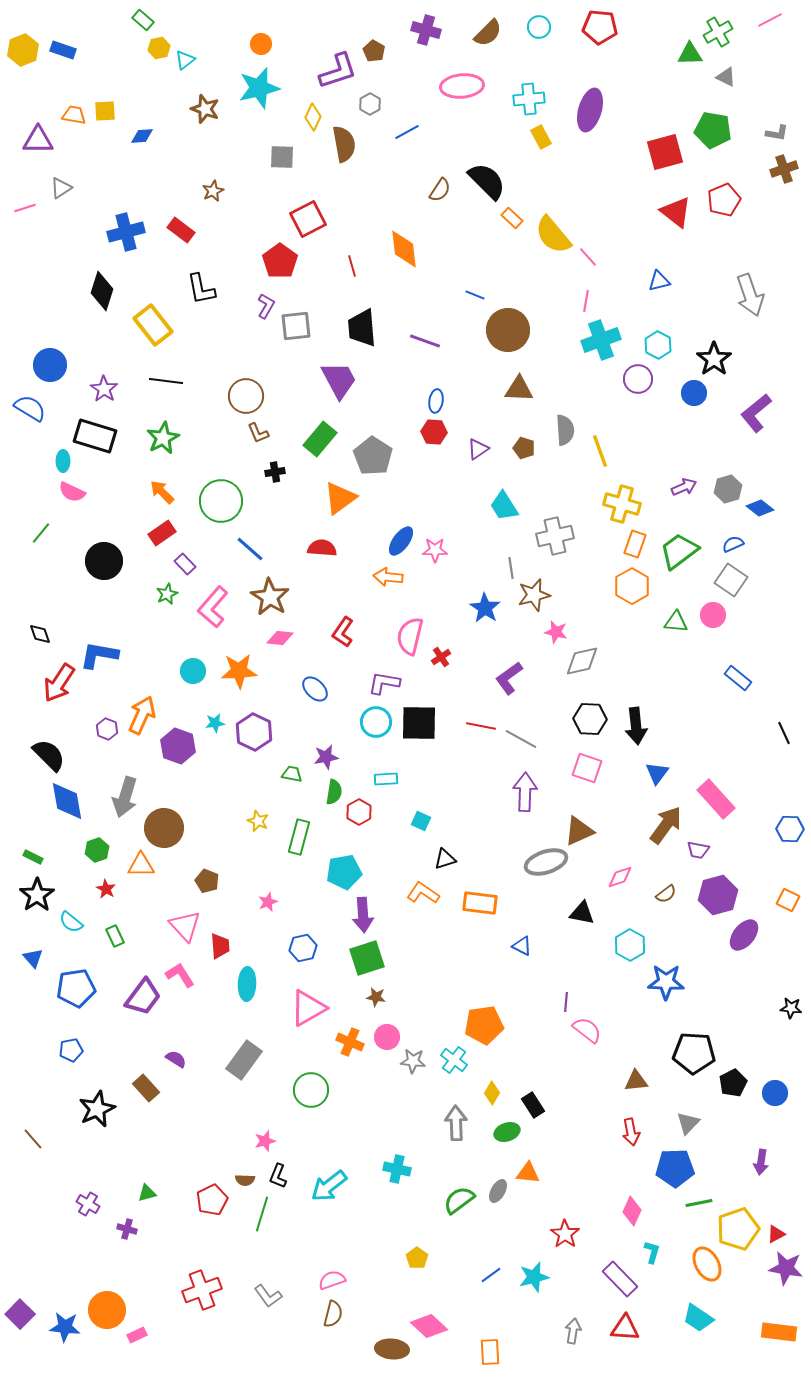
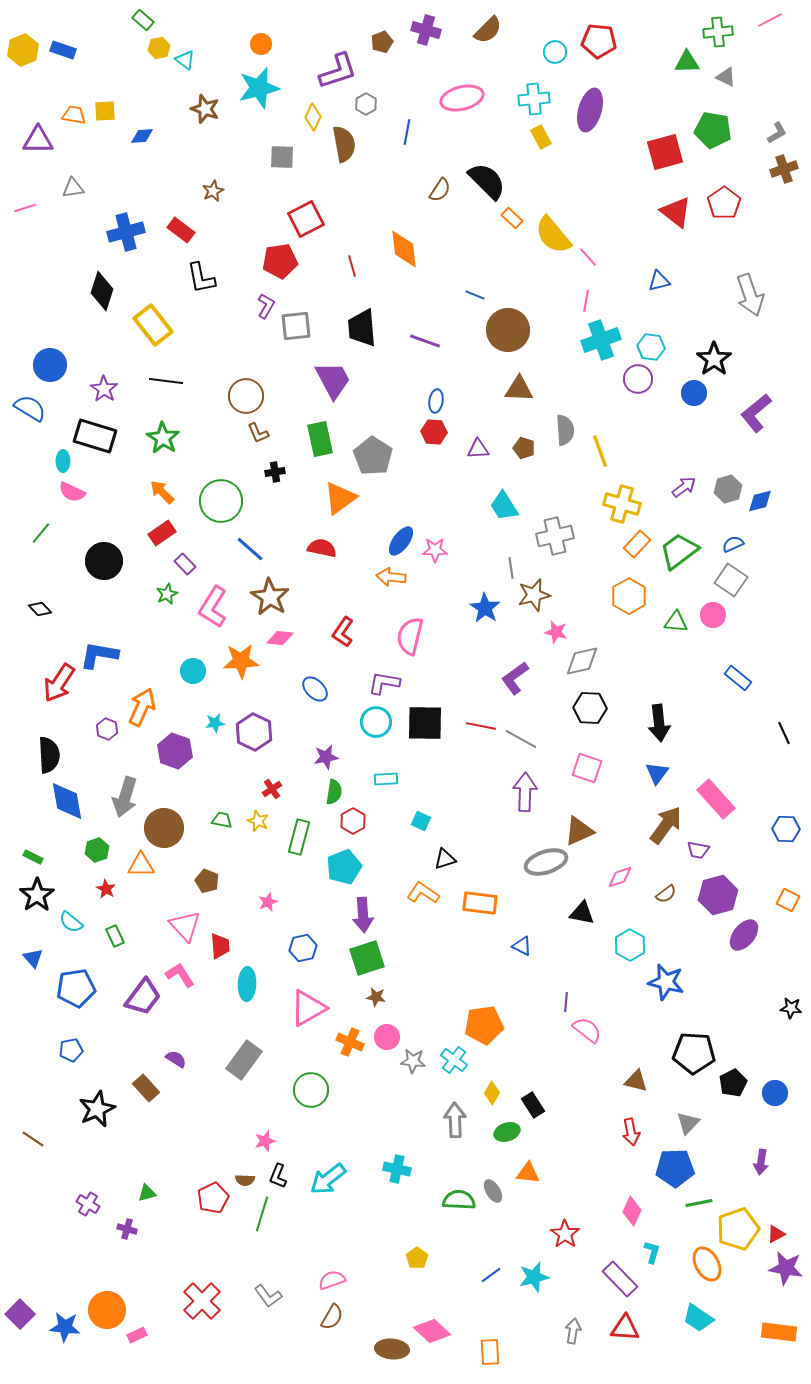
cyan circle at (539, 27): moved 16 px right, 25 px down
red pentagon at (600, 27): moved 1 px left, 14 px down
green cross at (718, 32): rotated 24 degrees clockwise
brown semicircle at (488, 33): moved 3 px up
brown pentagon at (374, 51): moved 8 px right, 9 px up; rotated 20 degrees clockwise
green triangle at (690, 54): moved 3 px left, 8 px down
cyan triangle at (185, 60): rotated 45 degrees counterclockwise
pink ellipse at (462, 86): moved 12 px down; rotated 9 degrees counterclockwise
cyan cross at (529, 99): moved 5 px right
gray hexagon at (370, 104): moved 4 px left
blue line at (407, 132): rotated 50 degrees counterclockwise
gray L-shape at (777, 133): rotated 40 degrees counterclockwise
gray triangle at (61, 188): moved 12 px right; rotated 25 degrees clockwise
red pentagon at (724, 200): moved 3 px down; rotated 12 degrees counterclockwise
red square at (308, 219): moved 2 px left
red pentagon at (280, 261): rotated 28 degrees clockwise
black L-shape at (201, 289): moved 11 px up
cyan hexagon at (658, 345): moved 7 px left, 2 px down; rotated 20 degrees counterclockwise
purple trapezoid at (339, 380): moved 6 px left
green star at (163, 438): rotated 12 degrees counterclockwise
green rectangle at (320, 439): rotated 52 degrees counterclockwise
purple triangle at (478, 449): rotated 30 degrees clockwise
purple arrow at (684, 487): rotated 15 degrees counterclockwise
blue diamond at (760, 508): moved 7 px up; rotated 52 degrees counterclockwise
orange rectangle at (635, 544): moved 2 px right; rotated 24 degrees clockwise
red semicircle at (322, 548): rotated 8 degrees clockwise
orange arrow at (388, 577): moved 3 px right
orange hexagon at (632, 586): moved 3 px left, 10 px down
pink L-shape at (213, 607): rotated 9 degrees counterclockwise
black diamond at (40, 634): moved 25 px up; rotated 25 degrees counterclockwise
red cross at (441, 657): moved 169 px left, 132 px down
orange star at (239, 671): moved 2 px right, 10 px up
purple L-shape at (509, 678): moved 6 px right
orange arrow at (142, 715): moved 8 px up
black hexagon at (590, 719): moved 11 px up
black square at (419, 723): moved 6 px right
black arrow at (636, 726): moved 23 px right, 3 px up
purple hexagon at (178, 746): moved 3 px left, 5 px down
black semicircle at (49, 755): rotated 42 degrees clockwise
green trapezoid at (292, 774): moved 70 px left, 46 px down
red hexagon at (359, 812): moved 6 px left, 9 px down
blue hexagon at (790, 829): moved 4 px left
cyan pentagon at (344, 872): moved 5 px up; rotated 12 degrees counterclockwise
blue star at (666, 982): rotated 12 degrees clockwise
brown triangle at (636, 1081): rotated 20 degrees clockwise
gray arrow at (456, 1123): moved 1 px left, 3 px up
brown line at (33, 1139): rotated 15 degrees counterclockwise
cyan arrow at (329, 1186): moved 1 px left, 7 px up
gray ellipse at (498, 1191): moved 5 px left; rotated 60 degrees counterclockwise
red pentagon at (212, 1200): moved 1 px right, 2 px up
green semicircle at (459, 1200): rotated 40 degrees clockwise
red cross at (202, 1290): moved 11 px down; rotated 24 degrees counterclockwise
brown semicircle at (333, 1314): moved 1 px left, 3 px down; rotated 16 degrees clockwise
pink diamond at (429, 1326): moved 3 px right, 5 px down
